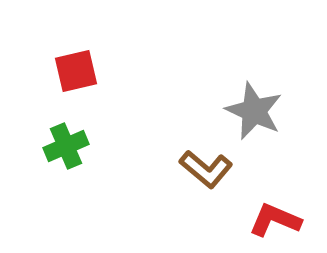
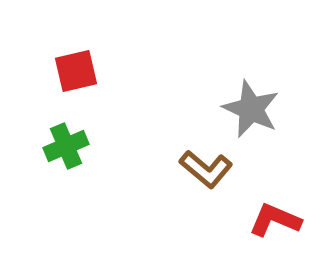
gray star: moved 3 px left, 2 px up
